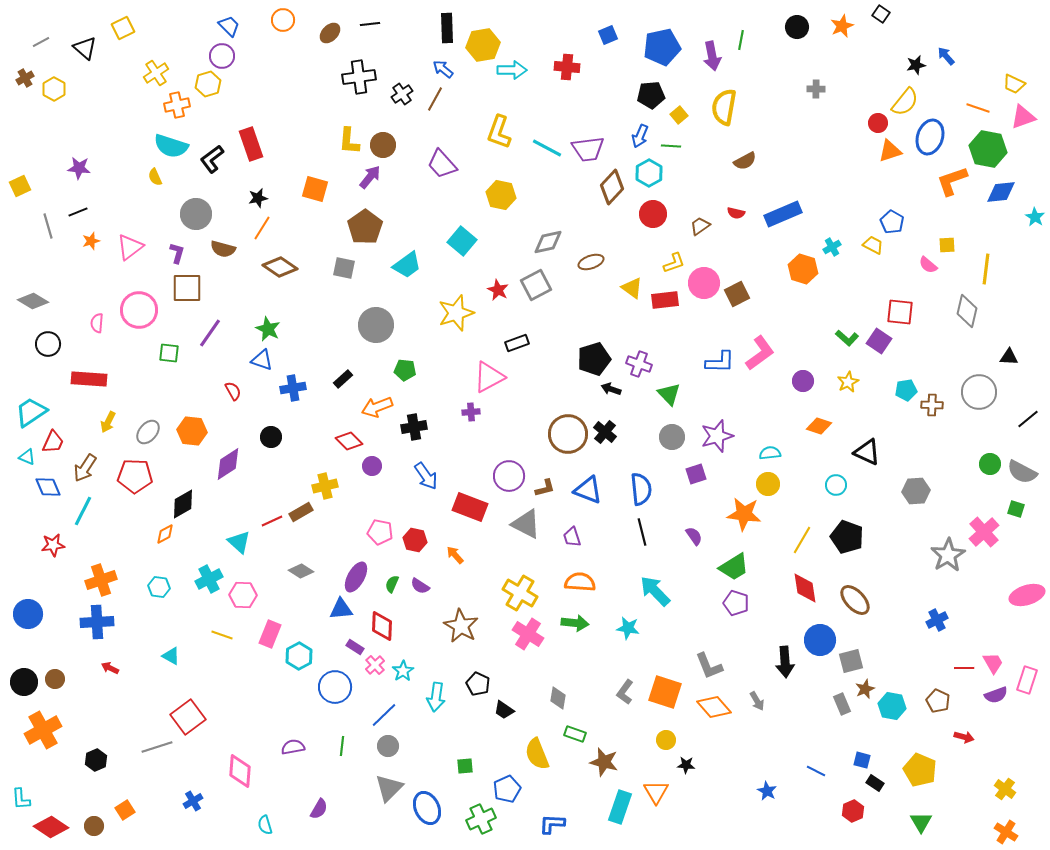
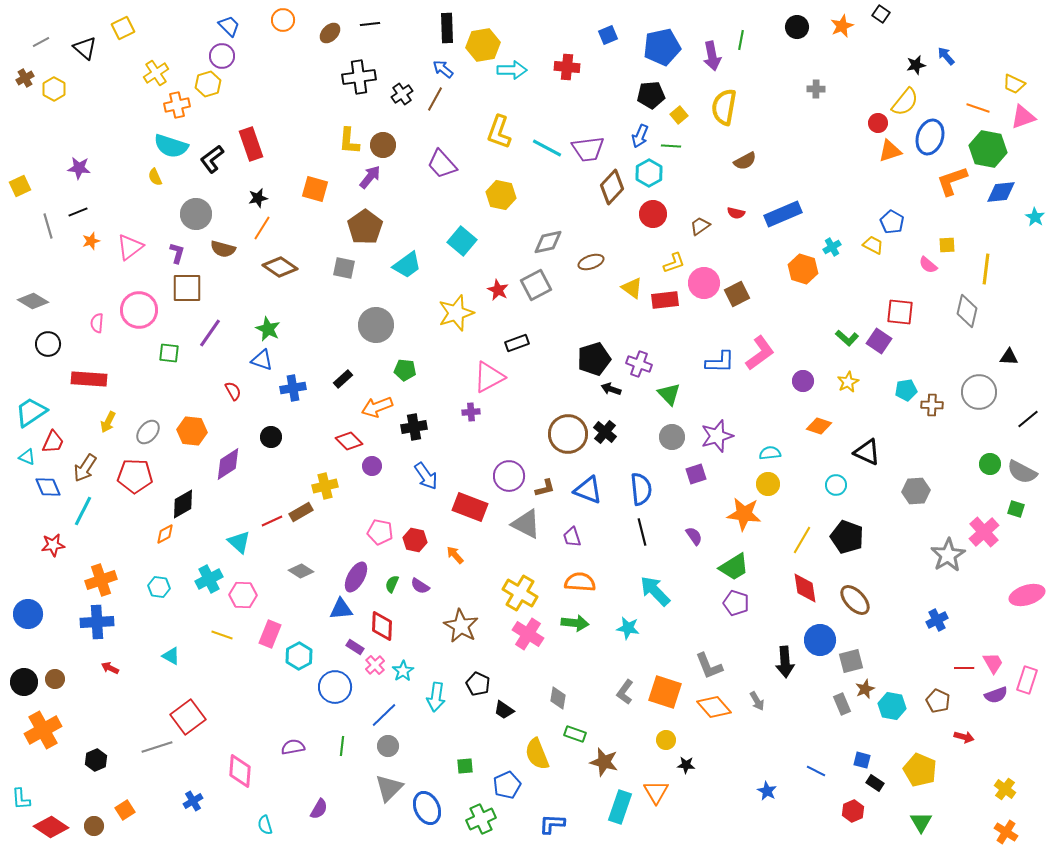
blue pentagon at (507, 789): moved 4 px up
